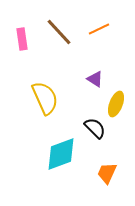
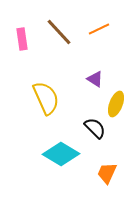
yellow semicircle: moved 1 px right
cyan diamond: rotated 51 degrees clockwise
